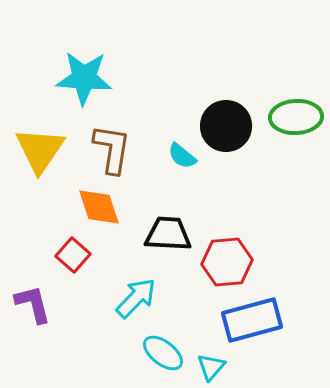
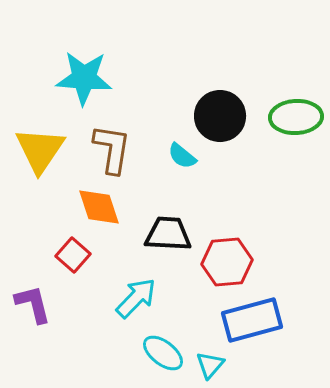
black circle: moved 6 px left, 10 px up
cyan triangle: moved 1 px left, 2 px up
